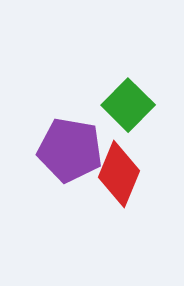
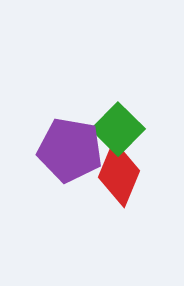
green square: moved 10 px left, 24 px down
